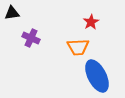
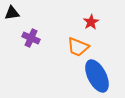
orange trapezoid: rotated 25 degrees clockwise
